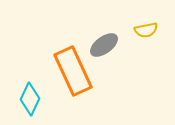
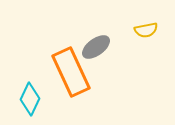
gray ellipse: moved 8 px left, 2 px down
orange rectangle: moved 2 px left, 1 px down
